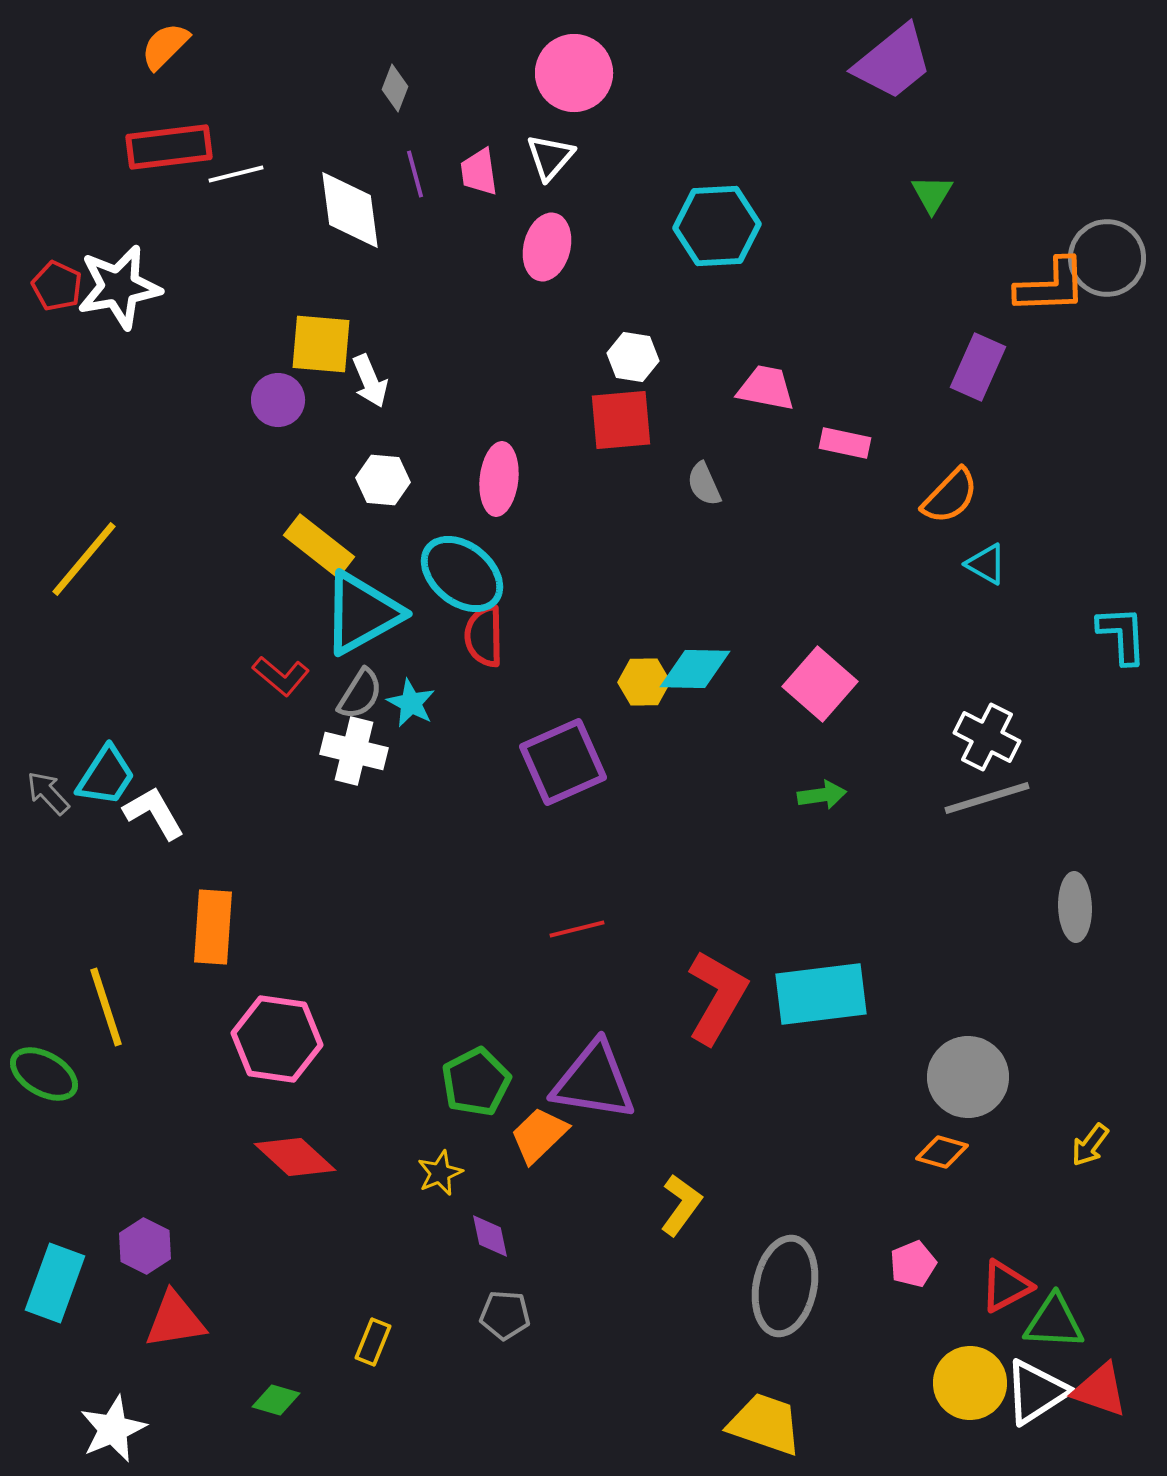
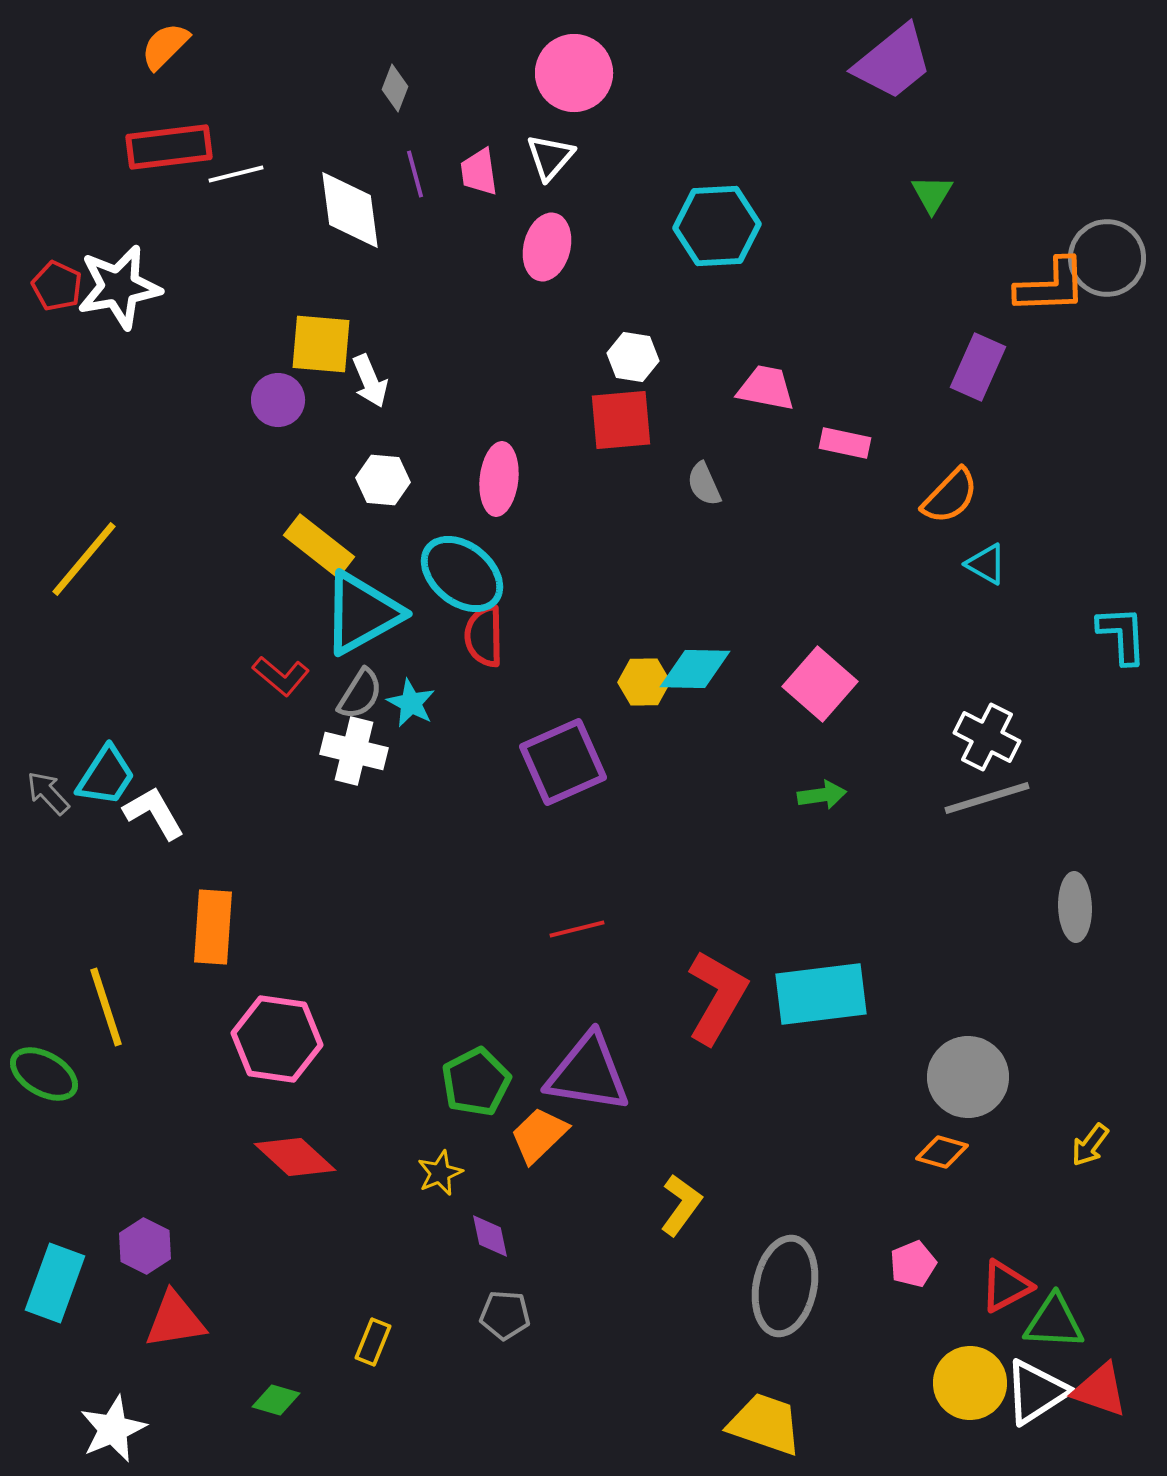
purple triangle at (594, 1081): moved 6 px left, 8 px up
